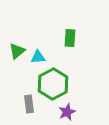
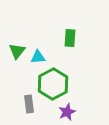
green triangle: rotated 12 degrees counterclockwise
